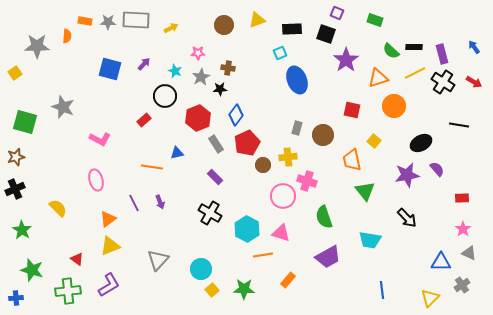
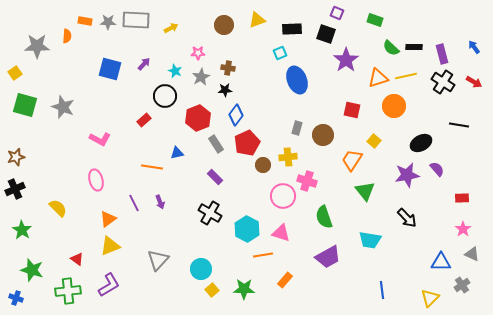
green semicircle at (391, 51): moved 3 px up
yellow line at (415, 73): moved 9 px left, 3 px down; rotated 15 degrees clockwise
black star at (220, 89): moved 5 px right, 1 px down
green square at (25, 122): moved 17 px up
orange trapezoid at (352, 160): rotated 45 degrees clockwise
gray triangle at (469, 253): moved 3 px right, 1 px down
orange rectangle at (288, 280): moved 3 px left
blue cross at (16, 298): rotated 24 degrees clockwise
